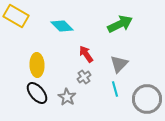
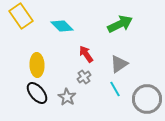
yellow rectangle: moved 5 px right; rotated 25 degrees clockwise
gray triangle: rotated 12 degrees clockwise
cyan line: rotated 14 degrees counterclockwise
